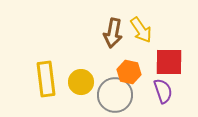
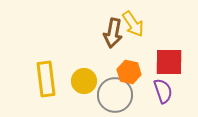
yellow arrow: moved 8 px left, 6 px up
yellow circle: moved 3 px right, 1 px up
